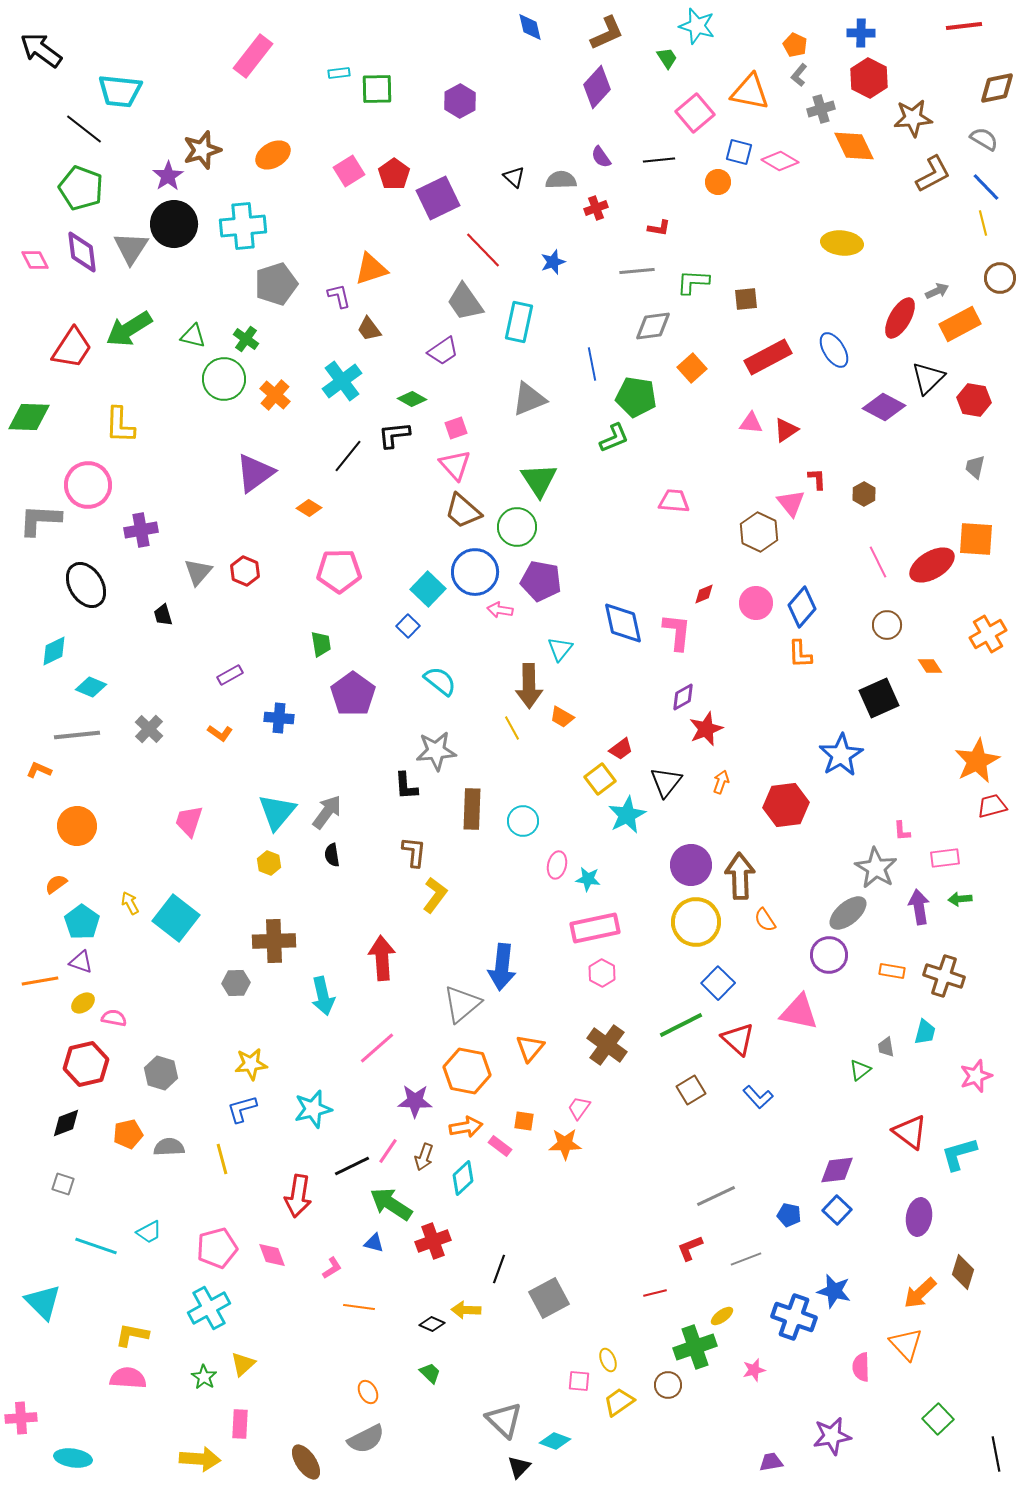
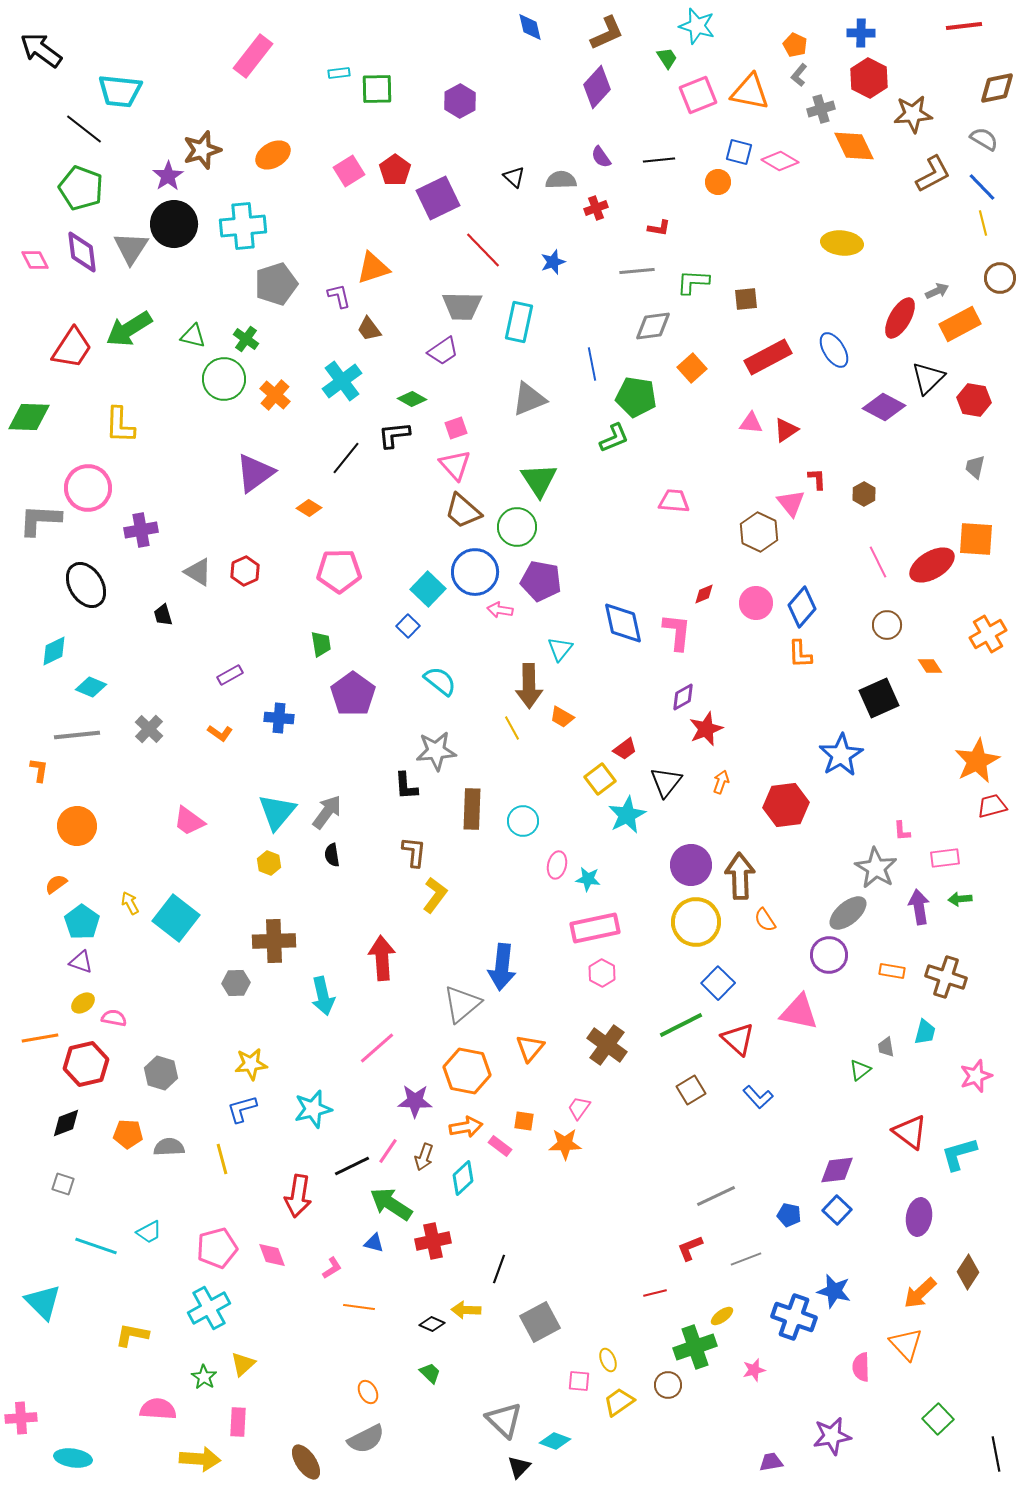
pink square at (695, 113): moved 3 px right, 18 px up; rotated 18 degrees clockwise
brown star at (913, 118): moved 4 px up
red pentagon at (394, 174): moved 1 px right, 4 px up
blue line at (986, 187): moved 4 px left
orange triangle at (371, 269): moved 2 px right, 1 px up
gray trapezoid at (465, 302): moved 3 px left, 4 px down; rotated 54 degrees counterclockwise
black line at (348, 456): moved 2 px left, 2 px down
pink circle at (88, 485): moved 3 px down
red hexagon at (245, 571): rotated 12 degrees clockwise
gray triangle at (198, 572): rotated 40 degrees counterclockwise
red trapezoid at (621, 749): moved 4 px right
orange L-shape at (39, 770): rotated 75 degrees clockwise
pink trapezoid at (189, 821): rotated 72 degrees counterclockwise
brown cross at (944, 976): moved 2 px right, 1 px down
orange line at (40, 981): moved 57 px down
orange pentagon at (128, 1134): rotated 16 degrees clockwise
red cross at (433, 1241): rotated 8 degrees clockwise
brown diamond at (963, 1272): moved 5 px right; rotated 16 degrees clockwise
gray square at (549, 1298): moved 9 px left, 24 px down
pink semicircle at (128, 1378): moved 30 px right, 31 px down
pink rectangle at (240, 1424): moved 2 px left, 2 px up
